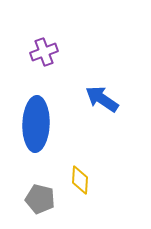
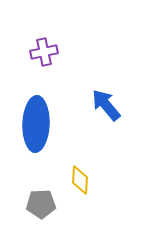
purple cross: rotated 8 degrees clockwise
blue arrow: moved 4 px right, 6 px down; rotated 16 degrees clockwise
gray pentagon: moved 1 px right, 5 px down; rotated 16 degrees counterclockwise
